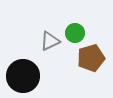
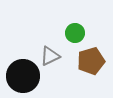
gray triangle: moved 15 px down
brown pentagon: moved 3 px down
